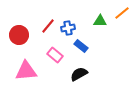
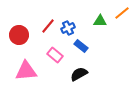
blue cross: rotated 16 degrees counterclockwise
